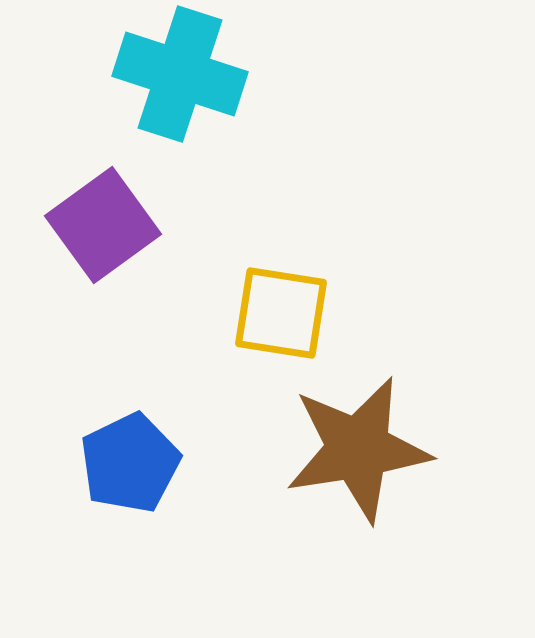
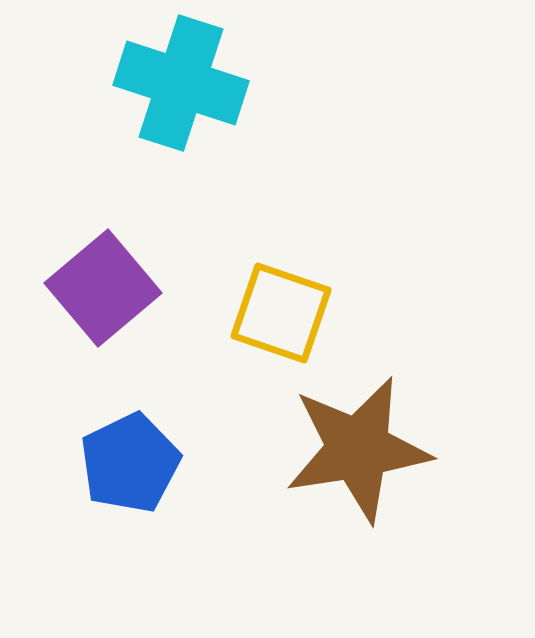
cyan cross: moved 1 px right, 9 px down
purple square: moved 63 px down; rotated 4 degrees counterclockwise
yellow square: rotated 10 degrees clockwise
